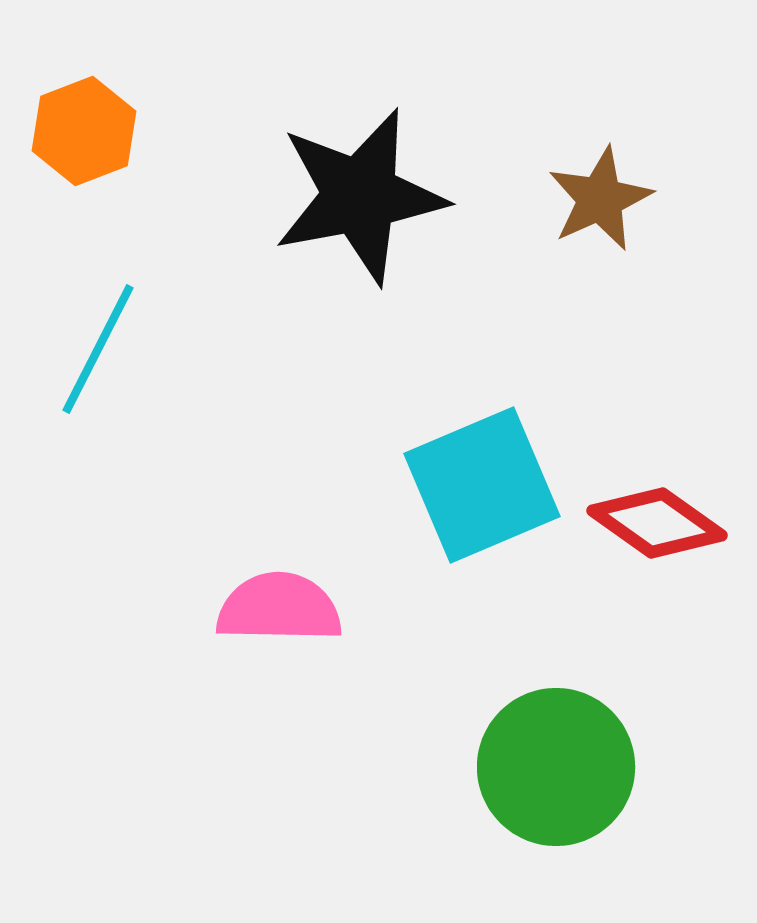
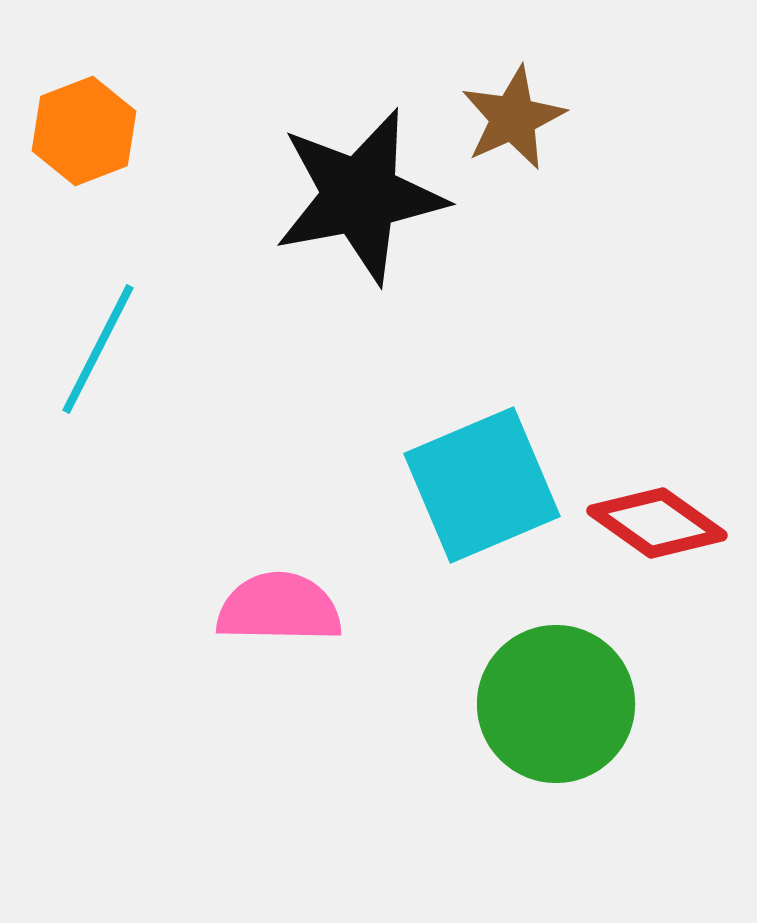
brown star: moved 87 px left, 81 px up
green circle: moved 63 px up
